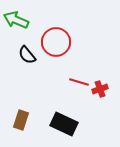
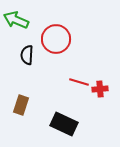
red circle: moved 3 px up
black semicircle: rotated 42 degrees clockwise
red cross: rotated 14 degrees clockwise
brown rectangle: moved 15 px up
